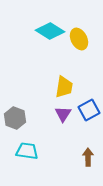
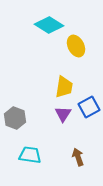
cyan diamond: moved 1 px left, 6 px up
yellow ellipse: moved 3 px left, 7 px down
blue square: moved 3 px up
cyan trapezoid: moved 3 px right, 4 px down
brown arrow: moved 10 px left; rotated 18 degrees counterclockwise
